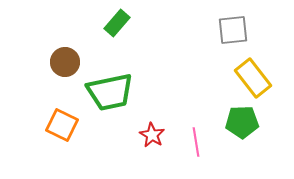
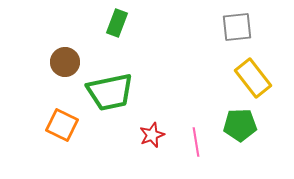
green rectangle: rotated 20 degrees counterclockwise
gray square: moved 4 px right, 3 px up
green pentagon: moved 2 px left, 3 px down
red star: rotated 20 degrees clockwise
